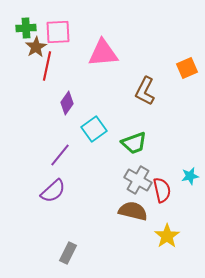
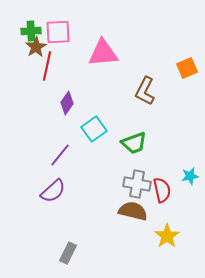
green cross: moved 5 px right, 3 px down
gray cross: moved 1 px left, 4 px down; rotated 20 degrees counterclockwise
